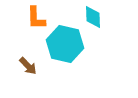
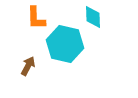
brown arrow: rotated 108 degrees counterclockwise
